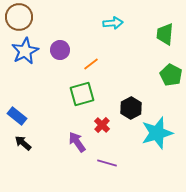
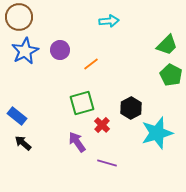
cyan arrow: moved 4 px left, 2 px up
green trapezoid: moved 2 px right, 11 px down; rotated 140 degrees counterclockwise
green square: moved 9 px down
